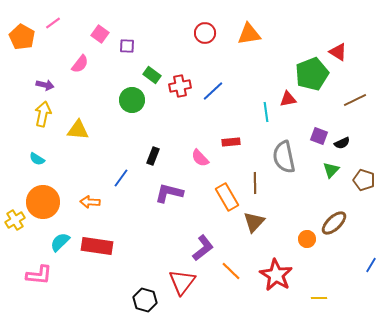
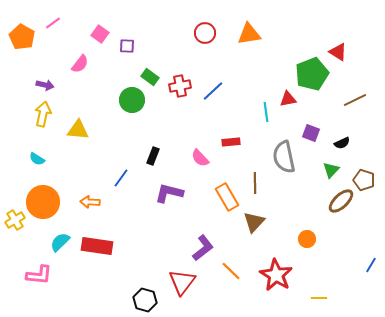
green rectangle at (152, 75): moved 2 px left, 2 px down
purple square at (319, 136): moved 8 px left, 3 px up
brown ellipse at (334, 223): moved 7 px right, 22 px up
